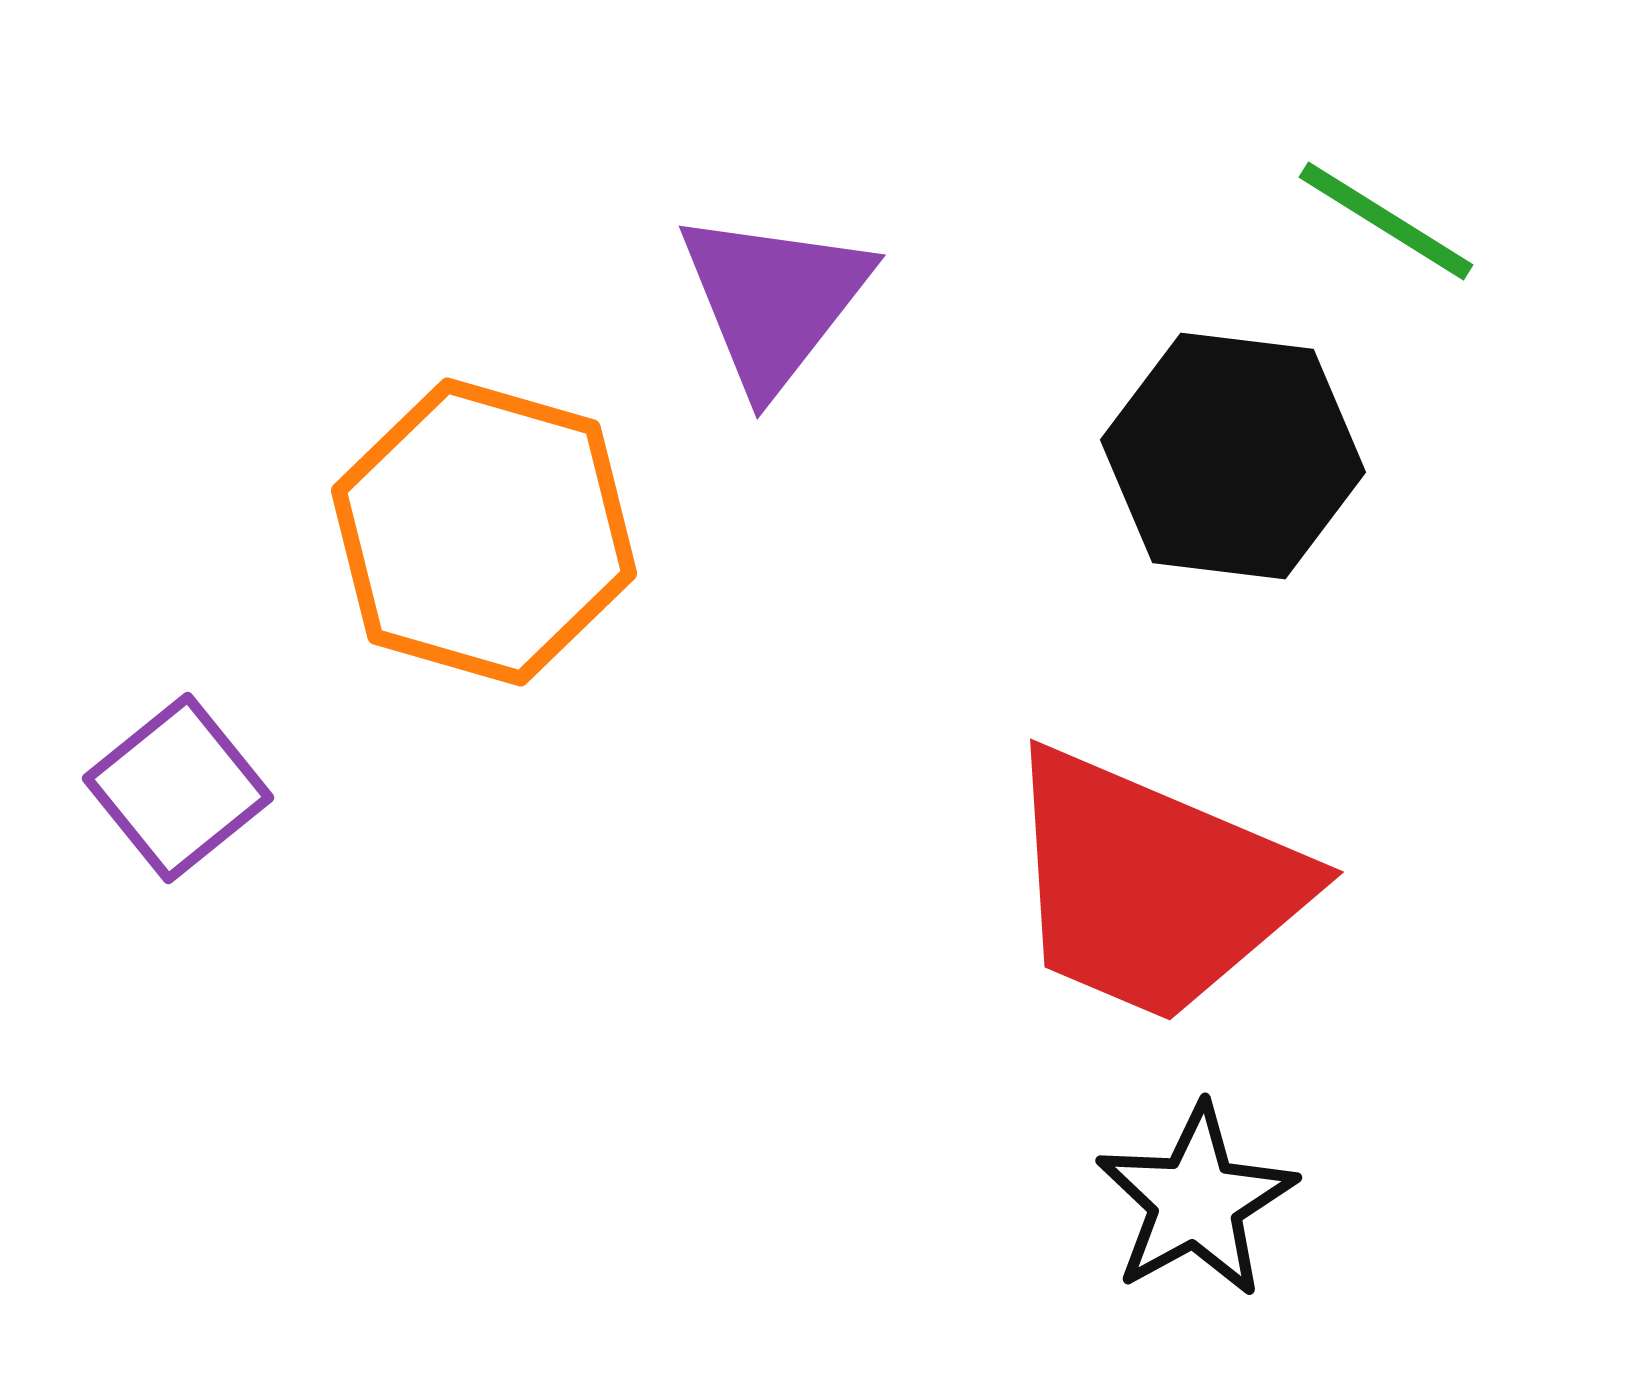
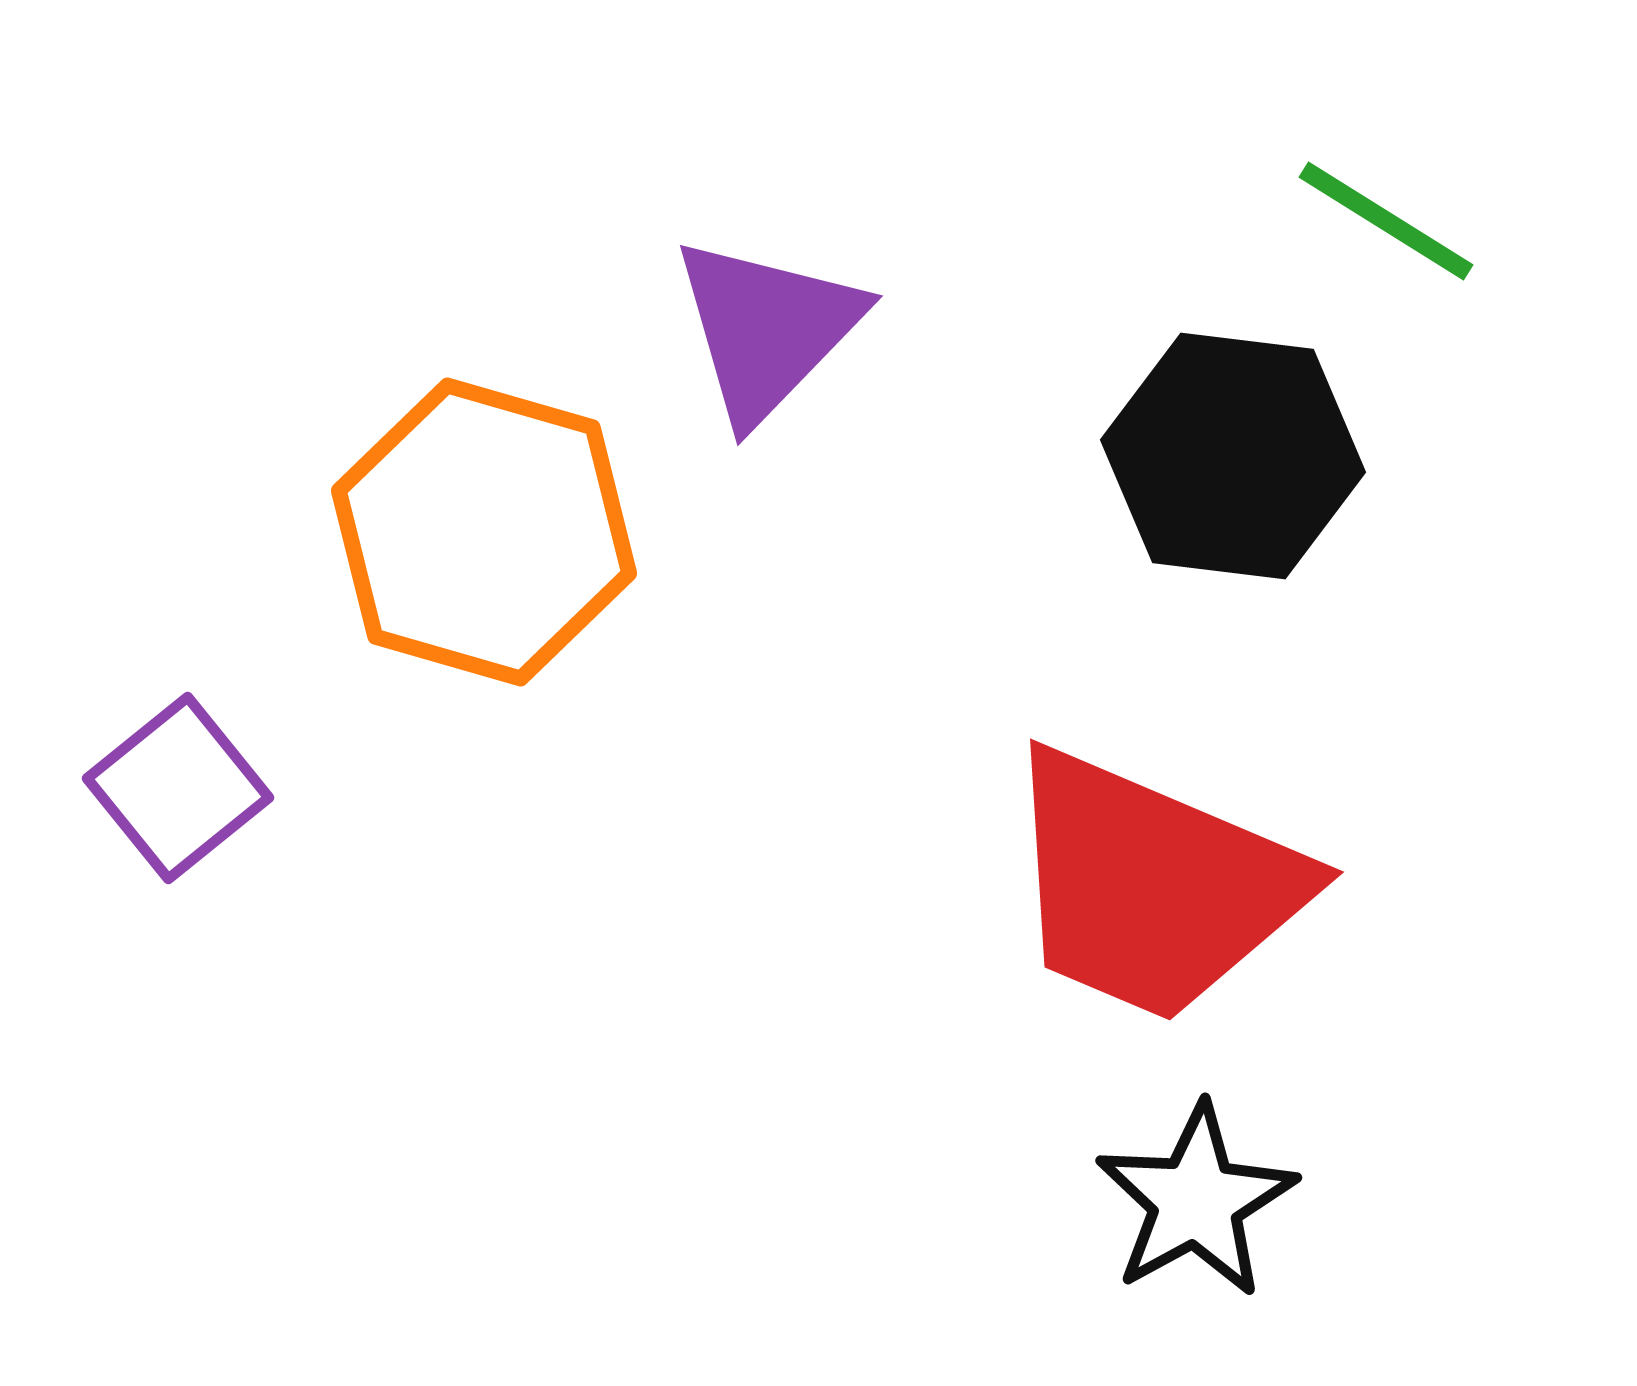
purple triangle: moved 7 px left, 29 px down; rotated 6 degrees clockwise
